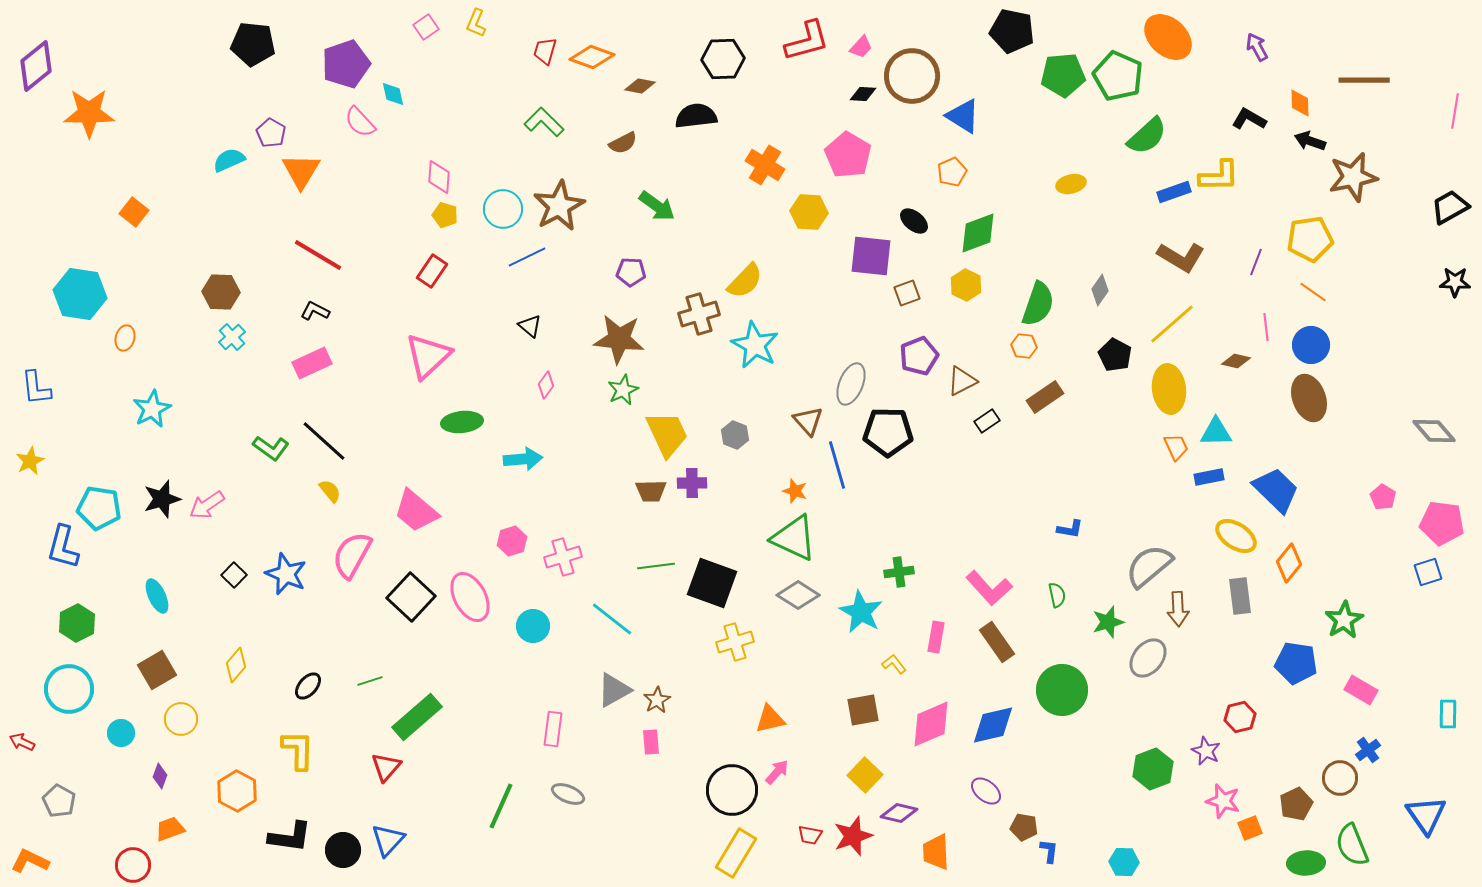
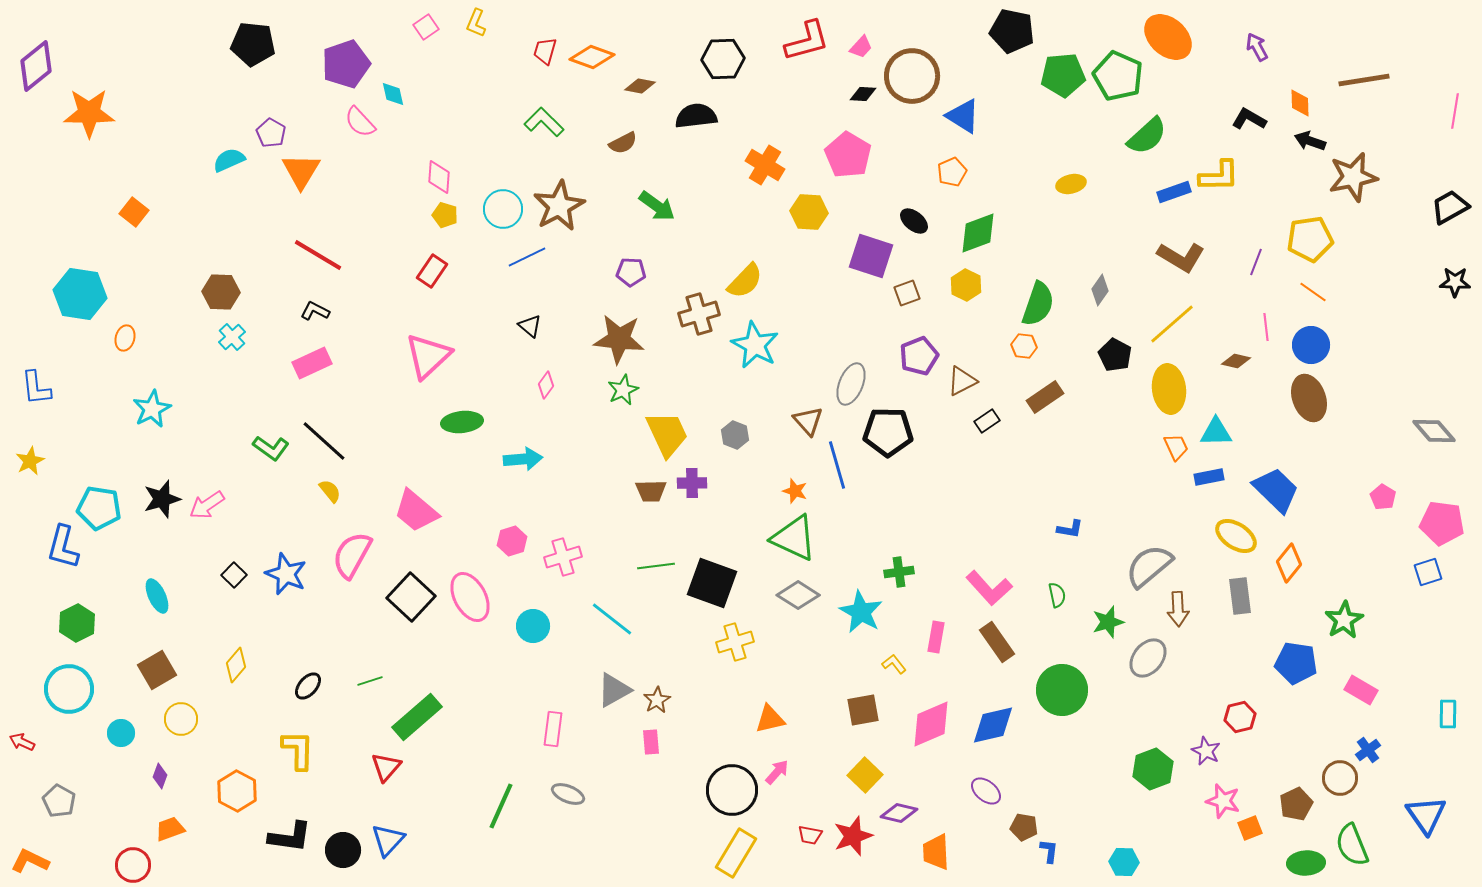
brown line at (1364, 80): rotated 9 degrees counterclockwise
purple square at (871, 256): rotated 12 degrees clockwise
